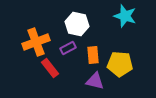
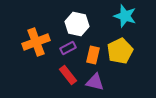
orange rectangle: rotated 18 degrees clockwise
yellow pentagon: moved 13 px up; rotated 30 degrees counterclockwise
red rectangle: moved 18 px right, 7 px down
purple triangle: moved 1 px down
